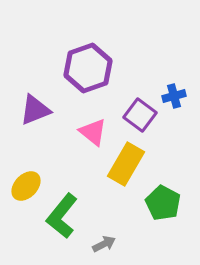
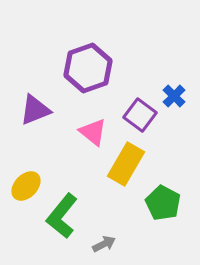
blue cross: rotated 30 degrees counterclockwise
